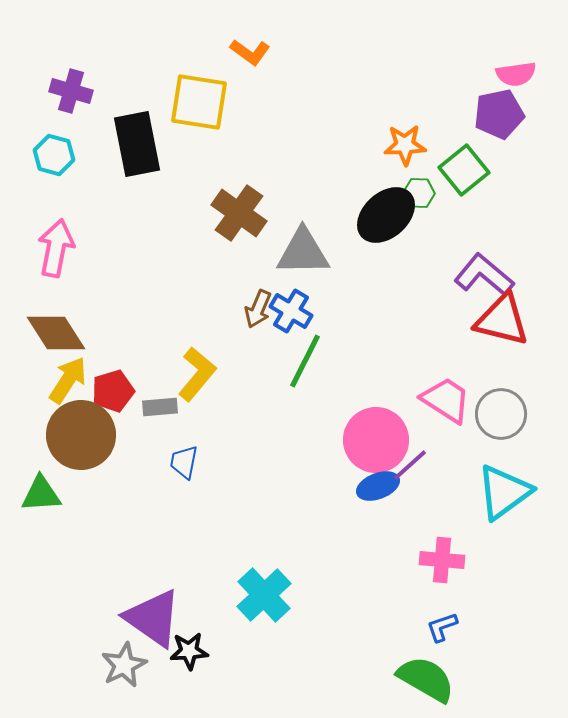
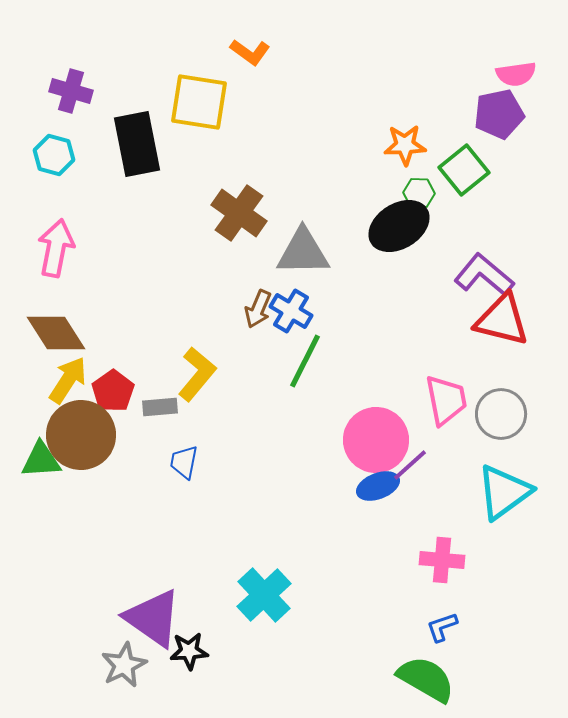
black ellipse: moved 13 px right, 11 px down; rotated 10 degrees clockwise
red pentagon: rotated 18 degrees counterclockwise
pink trapezoid: rotated 46 degrees clockwise
green triangle: moved 34 px up
